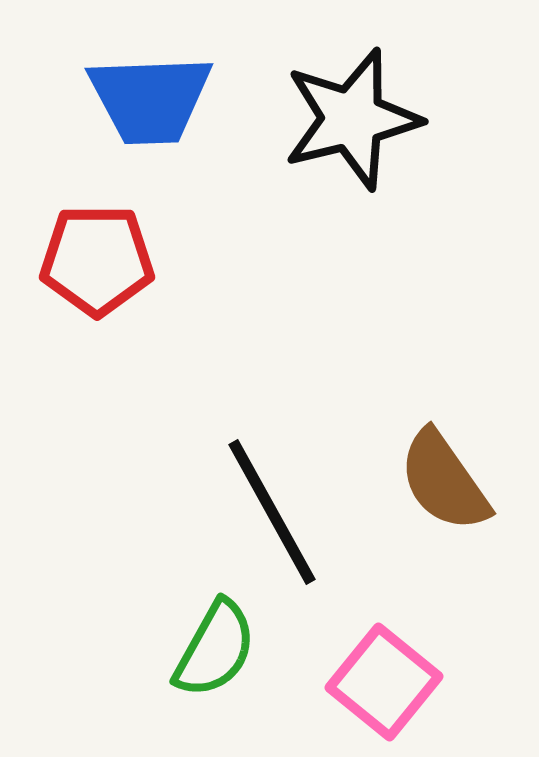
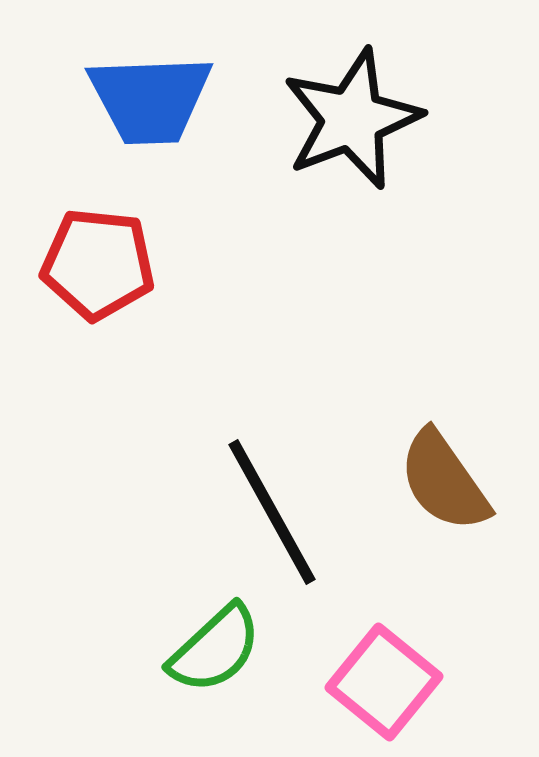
black star: rotated 7 degrees counterclockwise
red pentagon: moved 1 px right, 4 px down; rotated 6 degrees clockwise
green semicircle: rotated 18 degrees clockwise
